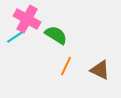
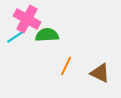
green semicircle: moved 9 px left; rotated 35 degrees counterclockwise
brown triangle: moved 3 px down
